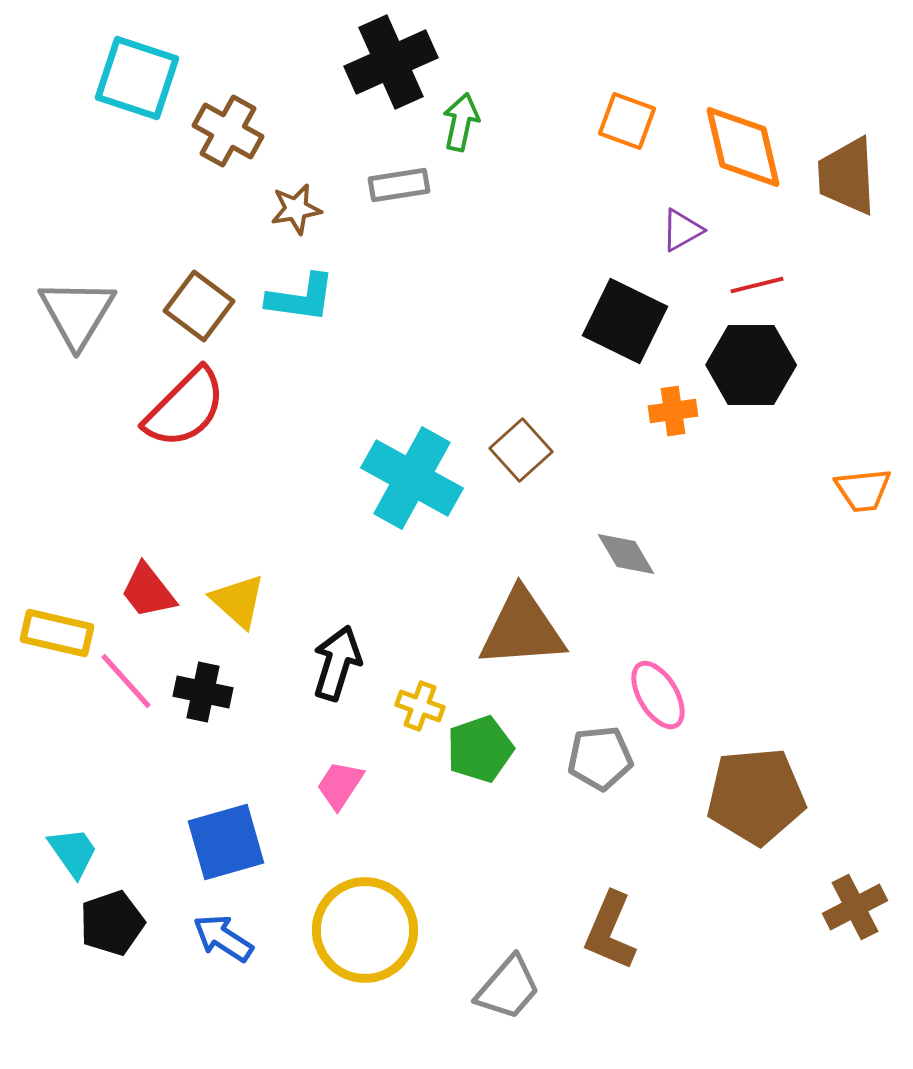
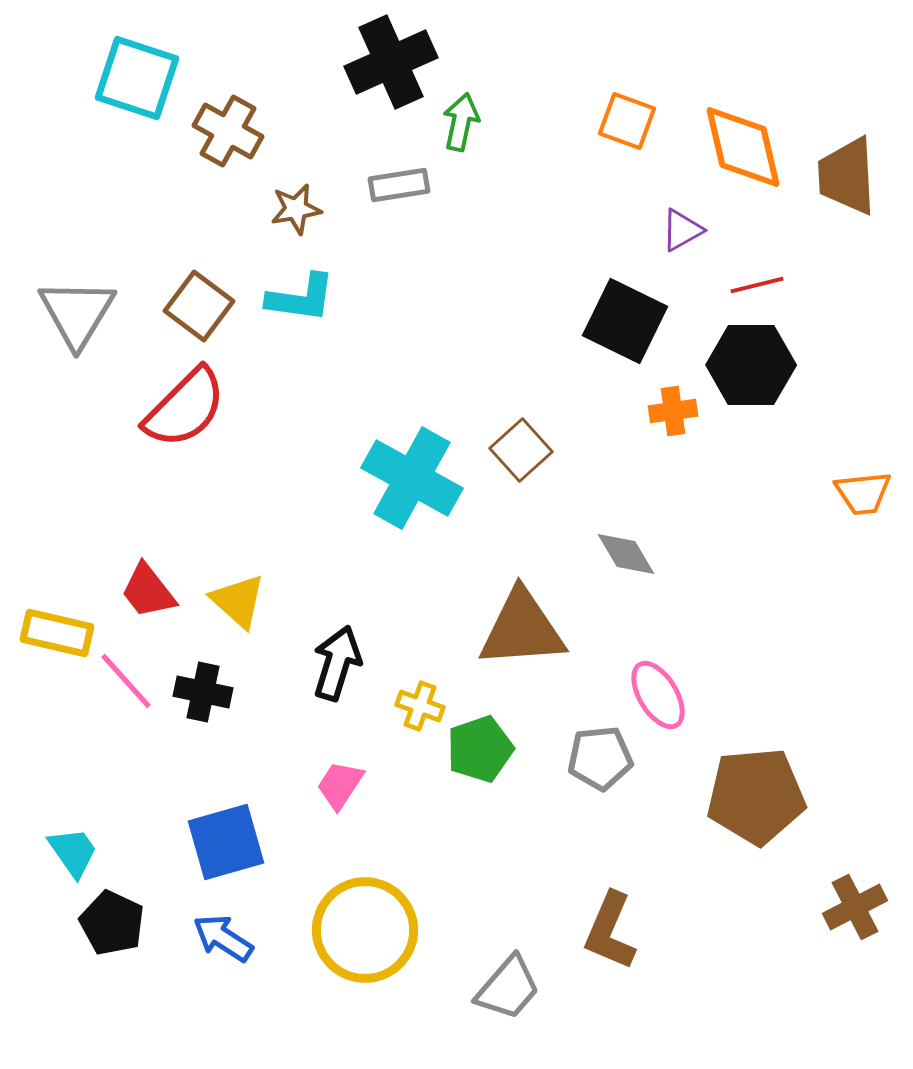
orange trapezoid at (863, 490): moved 3 px down
black pentagon at (112, 923): rotated 28 degrees counterclockwise
